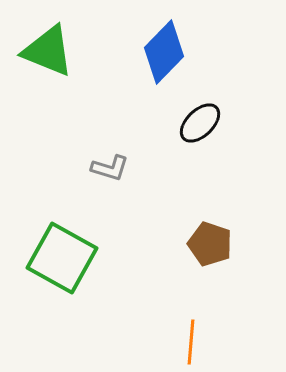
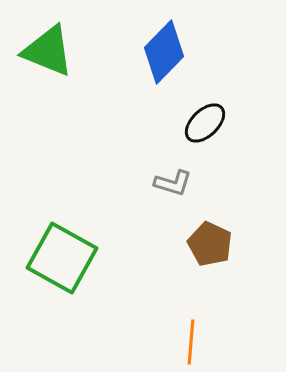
black ellipse: moved 5 px right
gray L-shape: moved 63 px right, 15 px down
brown pentagon: rotated 6 degrees clockwise
